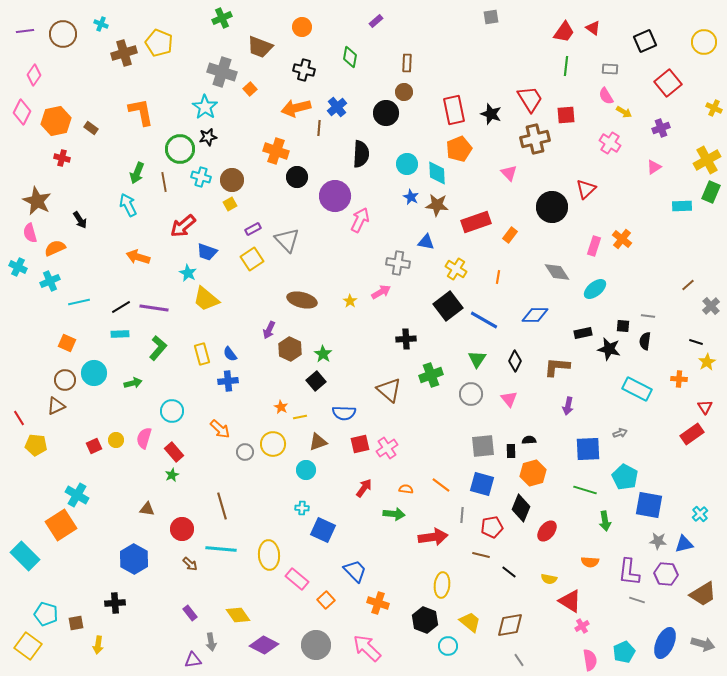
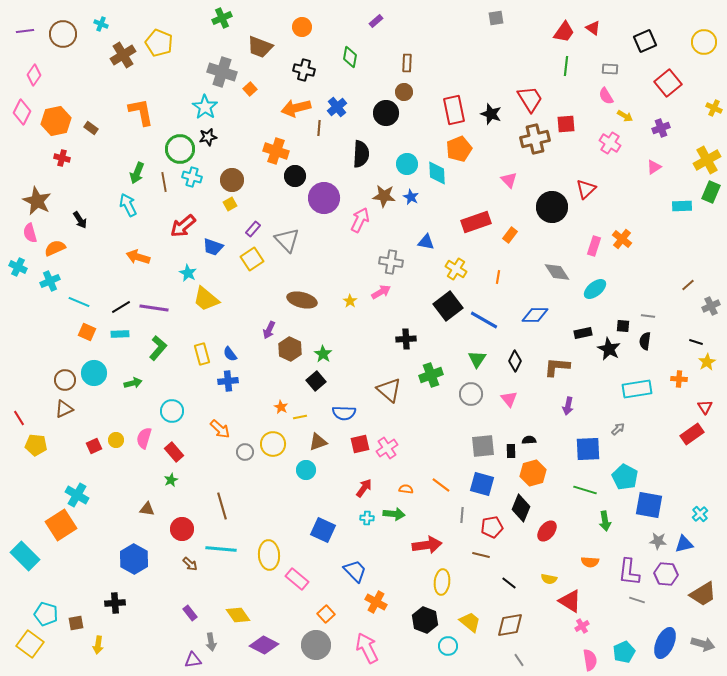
gray square at (491, 17): moved 5 px right, 1 px down
brown cross at (124, 53): moved 1 px left, 2 px down; rotated 15 degrees counterclockwise
yellow arrow at (624, 112): moved 1 px right, 4 px down
red square at (566, 115): moved 9 px down
pink triangle at (509, 173): moved 7 px down
cyan cross at (201, 177): moved 9 px left
black circle at (297, 177): moved 2 px left, 1 px up
purple circle at (335, 196): moved 11 px left, 2 px down
brown star at (437, 205): moved 53 px left, 9 px up
purple rectangle at (253, 229): rotated 21 degrees counterclockwise
blue trapezoid at (207, 252): moved 6 px right, 5 px up
gray cross at (398, 263): moved 7 px left, 1 px up
cyan line at (79, 302): rotated 35 degrees clockwise
gray cross at (711, 306): rotated 18 degrees clockwise
orange square at (67, 343): moved 20 px right, 11 px up
black star at (609, 349): rotated 15 degrees clockwise
cyan rectangle at (637, 389): rotated 36 degrees counterclockwise
brown triangle at (56, 406): moved 8 px right, 3 px down
gray arrow at (620, 433): moved 2 px left, 4 px up; rotated 24 degrees counterclockwise
green star at (172, 475): moved 1 px left, 5 px down
cyan cross at (302, 508): moved 65 px right, 10 px down
red arrow at (433, 537): moved 6 px left, 8 px down
black line at (509, 572): moved 11 px down
yellow ellipse at (442, 585): moved 3 px up
orange square at (326, 600): moved 14 px down
orange cross at (378, 603): moved 2 px left, 1 px up; rotated 10 degrees clockwise
yellow square at (28, 646): moved 2 px right, 2 px up
pink arrow at (367, 648): rotated 20 degrees clockwise
